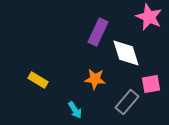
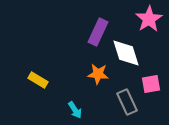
pink star: moved 2 px down; rotated 16 degrees clockwise
orange star: moved 3 px right, 5 px up
gray rectangle: rotated 65 degrees counterclockwise
